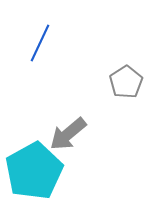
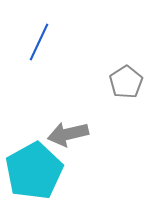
blue line: moved 1 px left, 1 px up
gray arrow: rotated 27 degrees clockwise
